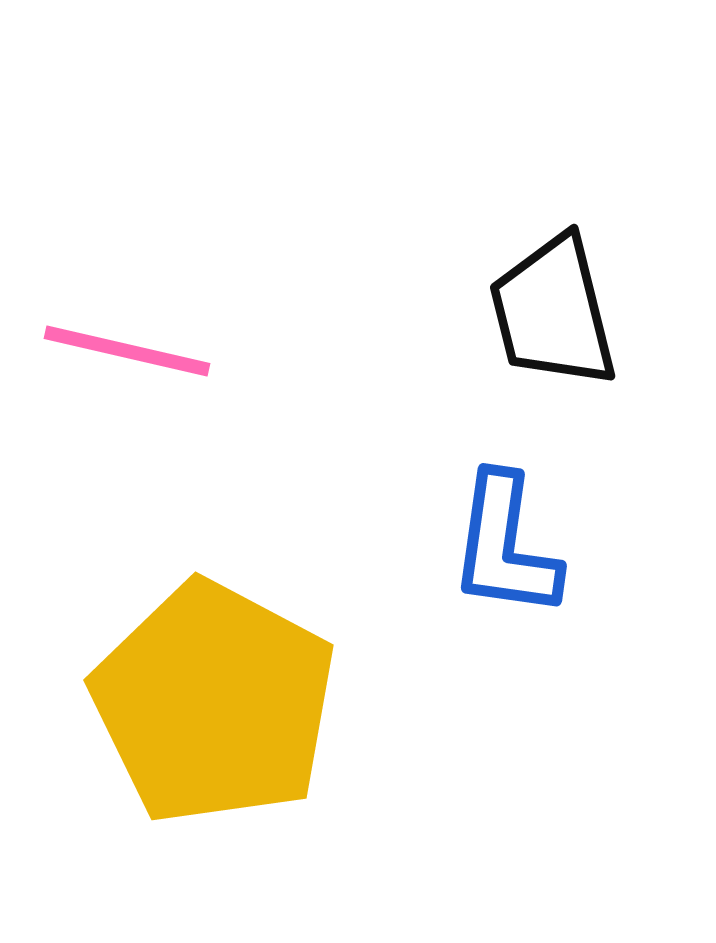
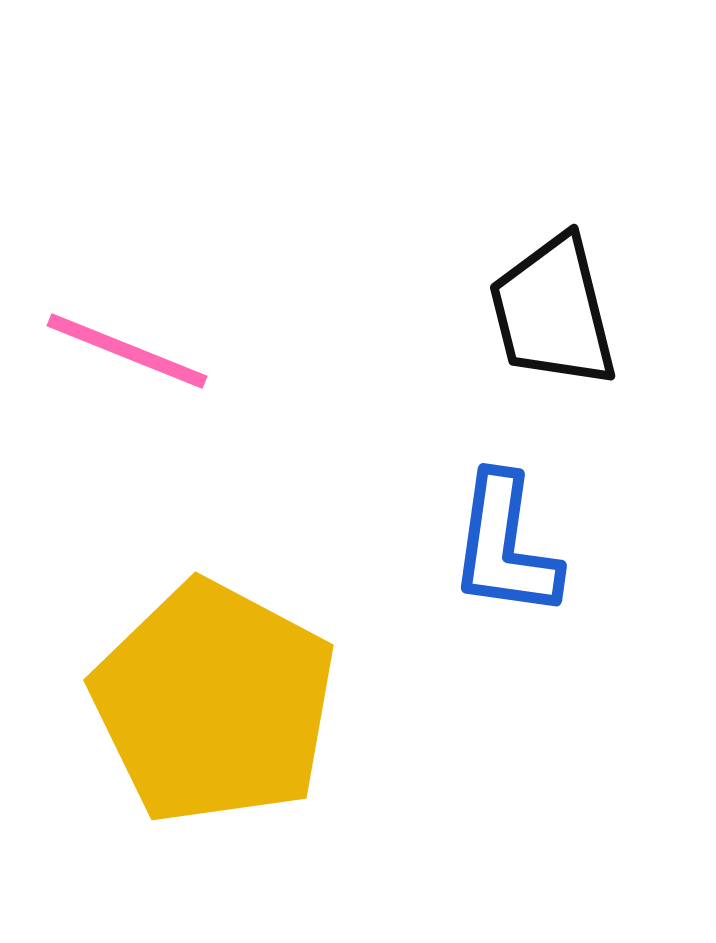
pink line: rotated 9 degrees clockwise
